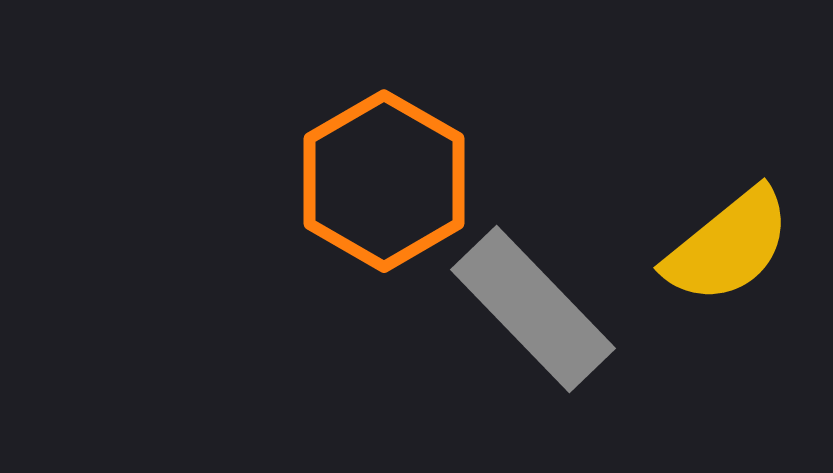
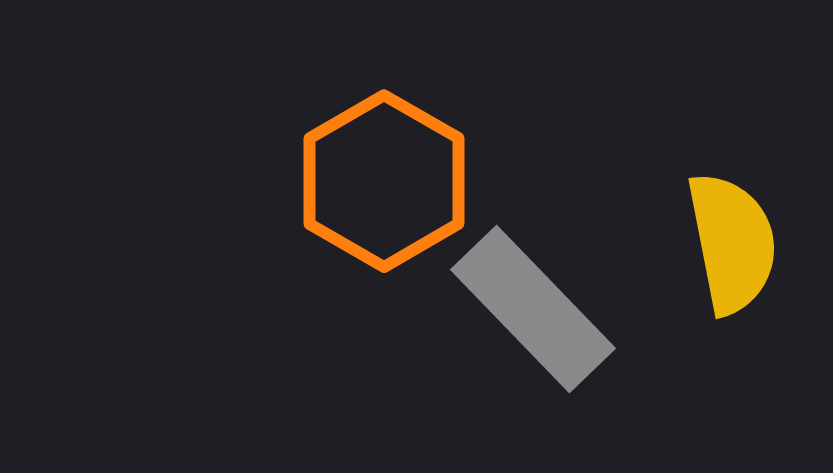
yellow semicircle: moved 4 px right, 3 px up; rotated 62 degrees counterclockwise
